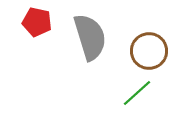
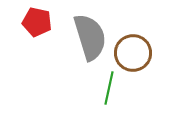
brown circle: moved 16 px left, 2 px down
green line: moved 28 px left, 5 px up; rotated 36 degrees counterclockwise
